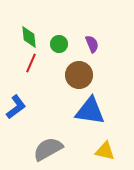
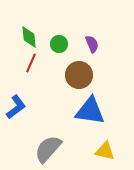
gray semicircle: rotated 20 degrees counterclockwise
